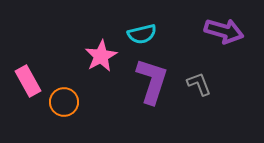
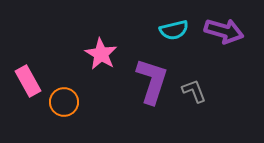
cyan semicircle: moved 32 px right, 4 px up
pink star: moved 2 px up; rotated 12 degrees counterclockwise
gray L-shape: moved 5 px left, 7 px down
